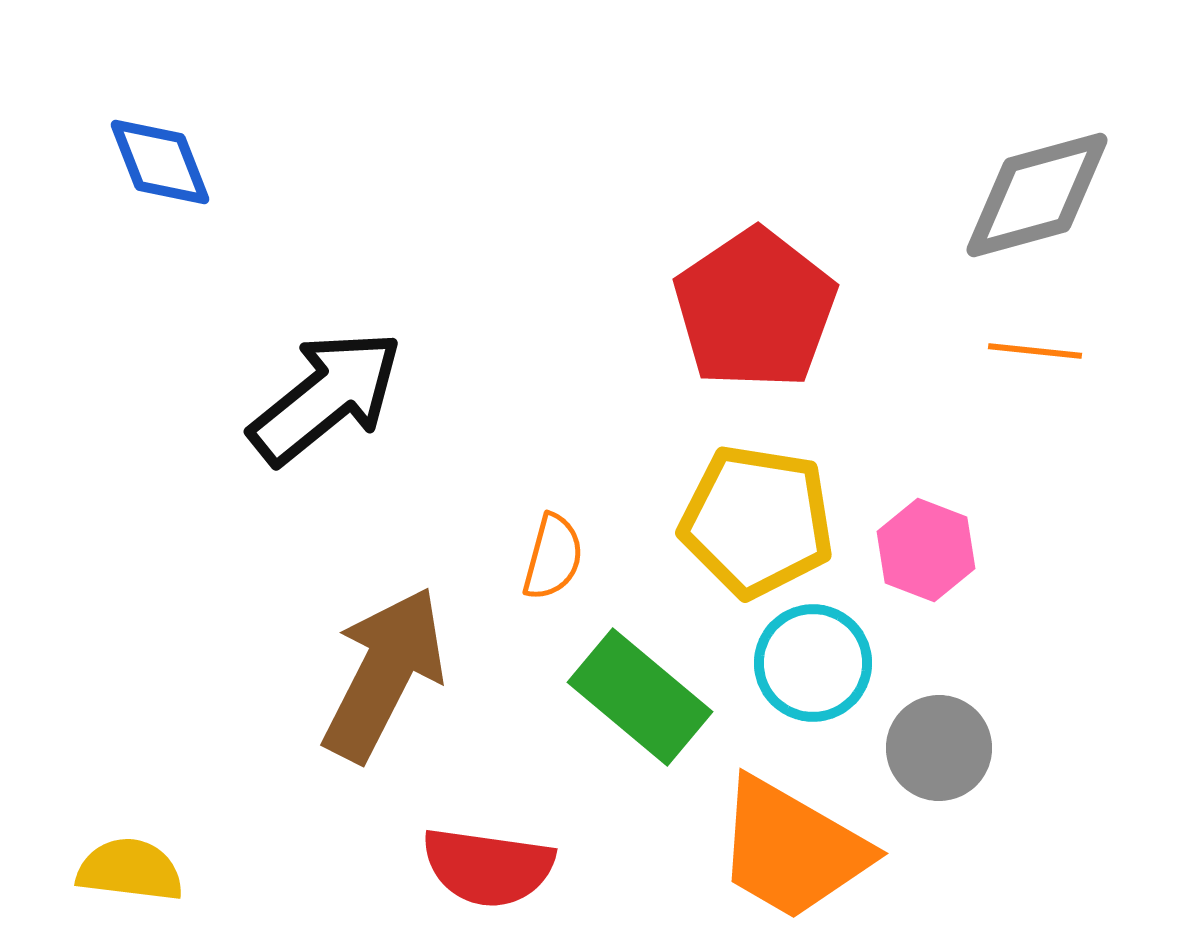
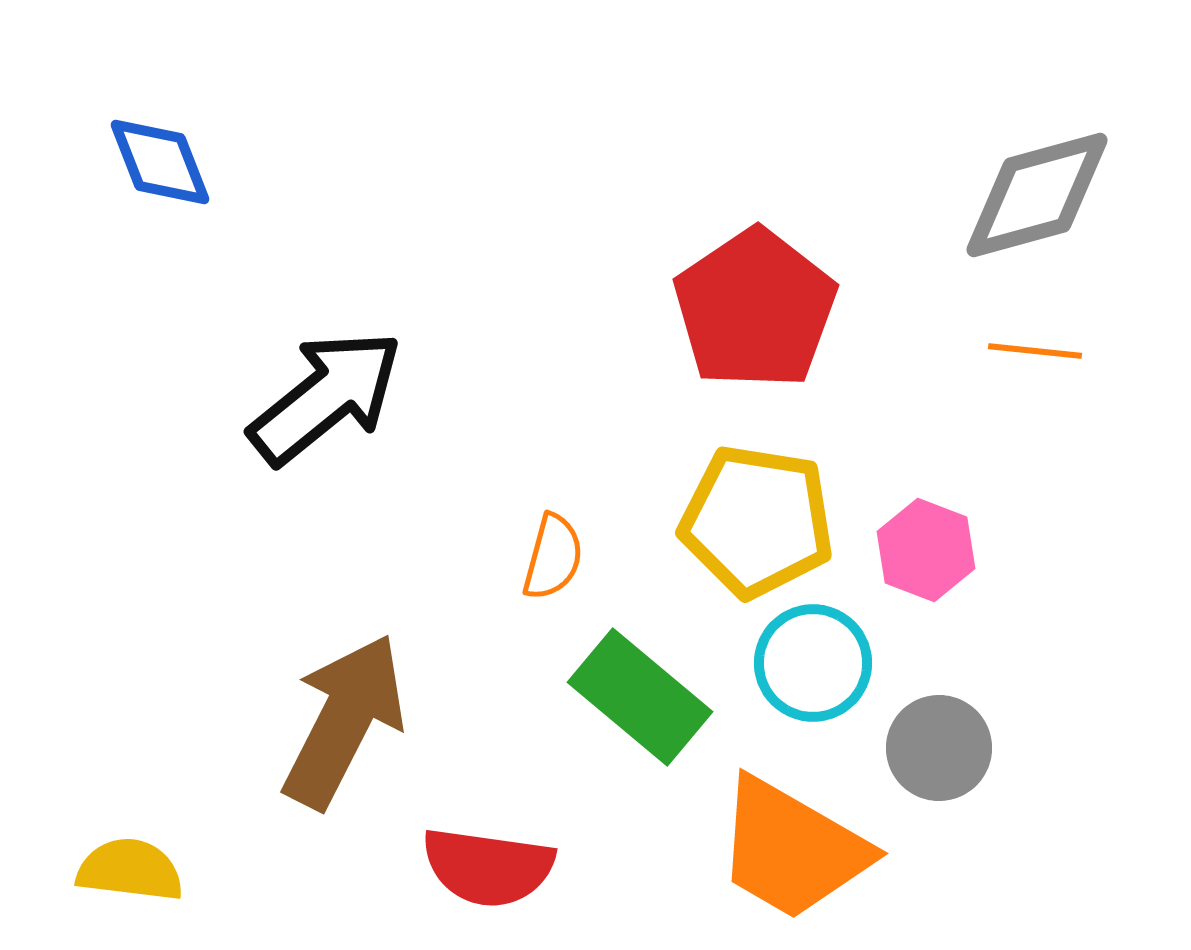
brown arrow: moved 40 px left, 47 px down
